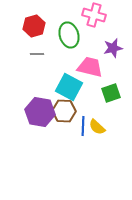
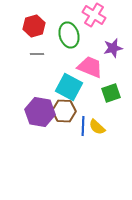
pink cross: rotated 15 degrees clockwise
pink trapezoid: rotated 8 degrees clockwise
